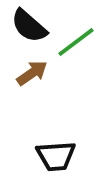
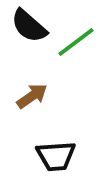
brown arrow: moved 23 px down
